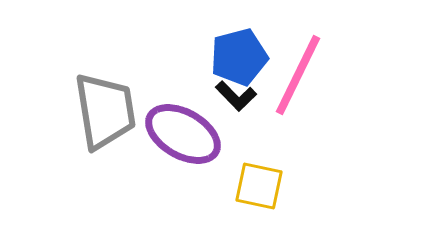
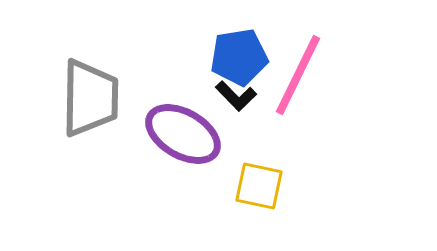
blue pentagon: rotated 6 degrees clockwise
gray trapezoid: moved 15 px left, 13 px up; rotated 10 degrees clockwise
